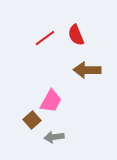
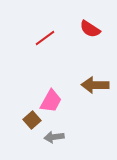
red semicircle: moved 14 px right, 6 px up; rotated 35 degrees counterclockwise
brown arrow: moved 8 px right, 15 px down
